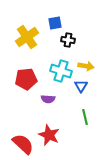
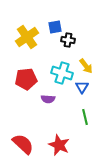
blue square: moved 4 px down
yellow arrow: rotated 42 degrees clockwise
cyan cross: moved 1 px right, 2 px down
blue triangle: moved 1 px right, 1 px down
red star: moved 10 px right, 10 px down
